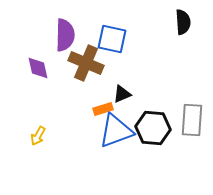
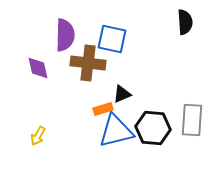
black semicircle: moved 2 px right
brown cross: moved 2 px right; rotated 16 degrees counterclockwise
blue triangle: rotated 6 degrees clockwise
